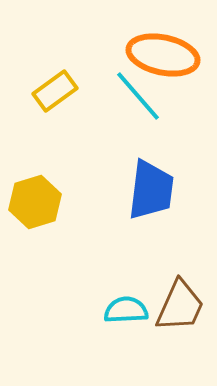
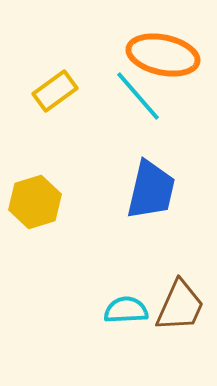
blue trapezoid: rotated 6 degrees clockwise
